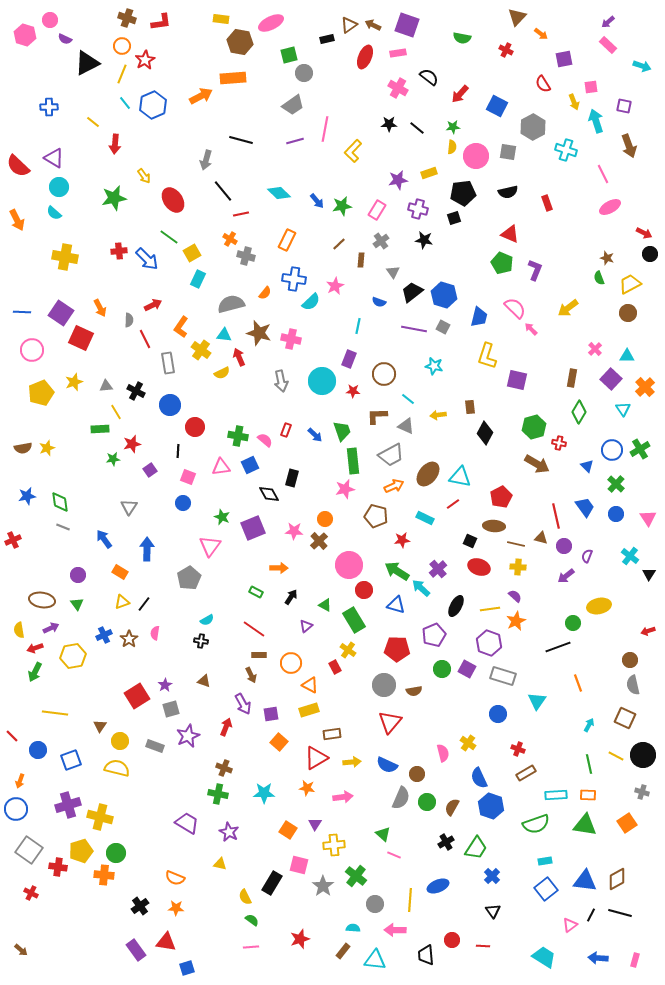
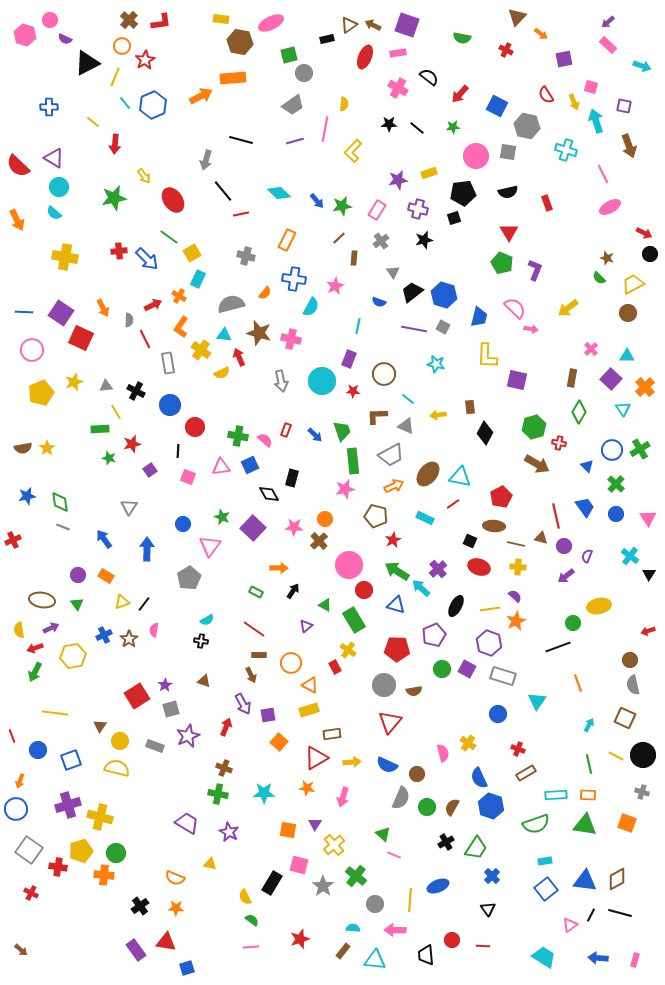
brown cross at (127, 18): moved 2 px right, 2 px down; rotated 24 degrees clockwise
yellow line at (122, 74): moved 7 px left, 3 px down
red semicircle at (543, 84): moved 3 px right, 11 px down
pink square at (591, 87): rotated 24 degrees clockwise
gray hexagon at (533, 127): moved 6 px left, 1 px up; rotated 20 degrees counterclockwise
yellow semicircle at (452, 147): moved 108 px left, 43 px up
red triangle at (510, 234): moved 1 px left, 2 px up; rotated 36 degrees clockwise
orange cross at (230, 239): moved 51 px left, 57 px down
black star at (424, 240): rotated 24 degrees counterclockwise
brown line at (339, 244): moved 6 px up
brown rectangle at (361, 260): moved 7 px left, 2 px up
green semicircle at (599, 278): rotated 24 degrees counterclockwise
yellow trapezoid at (630, 284): moved 3 px right
cyan semicircle at (311, 302): moved 5 px down; rotated 18 degrees counterclockwise
orange arrow at (100, 308): moved 3 px right
blue line at (22, 312): moved 2 px right
pink arrow at (531, 329): rotated 144 degrees clockwise
pink cross at (595, 349): moved 4 px left
yellow L-shape at (487, 356): rotated 16 degrees counterclockwise
cyan star at (434, 366): moved 2 px right, 2 px up
yellow star at (47, 448): rotated 14 degrees counterclockwise
green star at (113, 459): moved 4 px left, 1 px up; rotated 24 degrees clockwise
blue circle at (183, 503): moved 21 px down
purple square at (253, 528): rotated 25 degrees counterclockwise
pink star at (294, 531): moved 4 px up
red star at (402, 540): moved 9 px left; rotated 21 degrees counterclockwise
orange rectangle at (120, 572): moved 14 px left, 4 px down
black arrow at (291, 597): moved 2 px right, 6 px up
pink semicircle at (155, 633): moved 1 px left, 3 px up
purple square at (271, 714): moved 3 px left, 1 px down
red line at (12, 736): rotated 24 degrees clockwise
pink arrow at (343, 797): rotated 114 degrees clockwise
green circle at (427, 802): moved 5 px down
orange square at (627, 823): rotated 36 degrees counterclockwise
orange square at (288, 830): rotated 24 degrees counterclockwise
yellow cross at (334, 845): rotated 35 degrees counterclockwise
yellow triangle at (220, 864): moved 10 px left
black triangle at (493, 911): moved 5 px left, 2 px up
